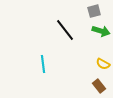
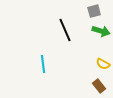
black line: rotated 15 degrees clockwise
